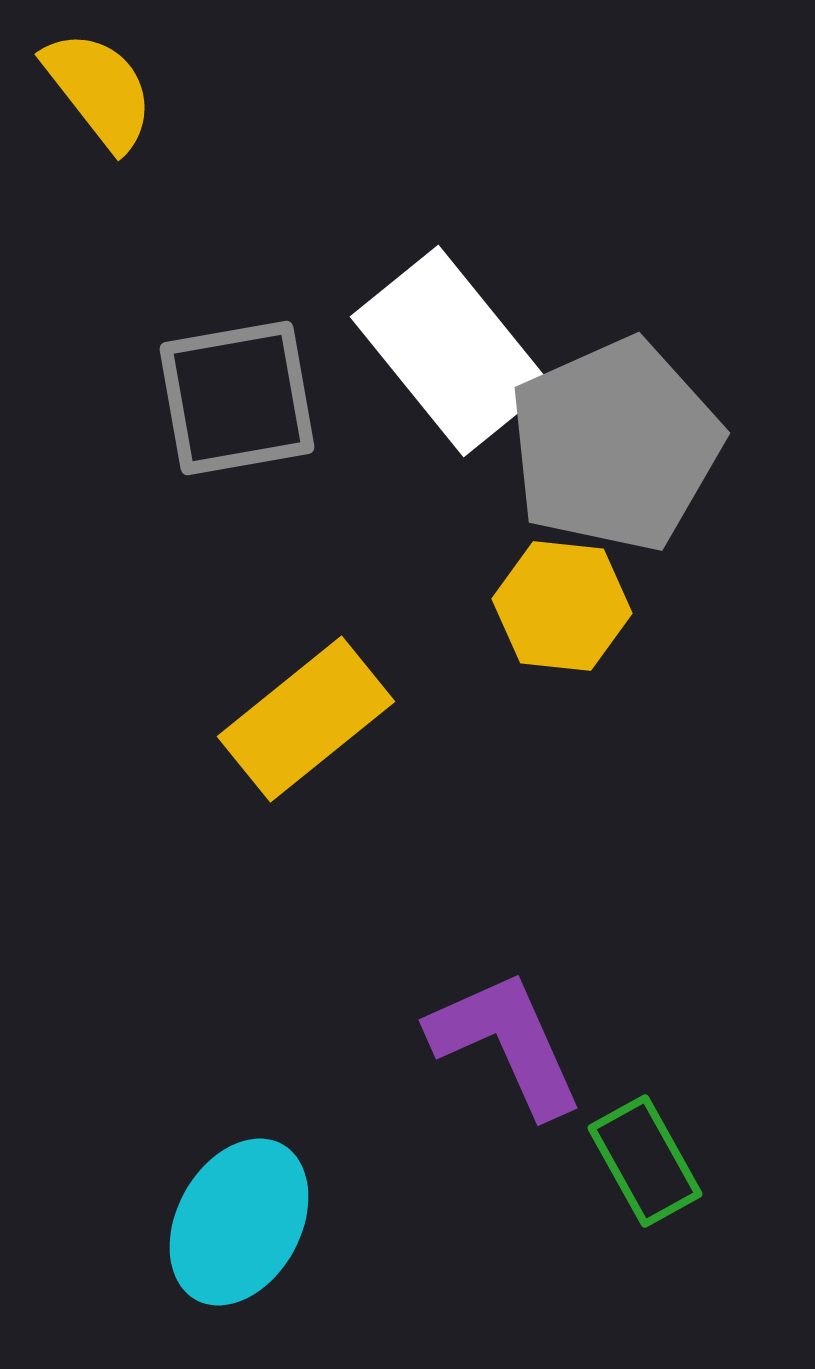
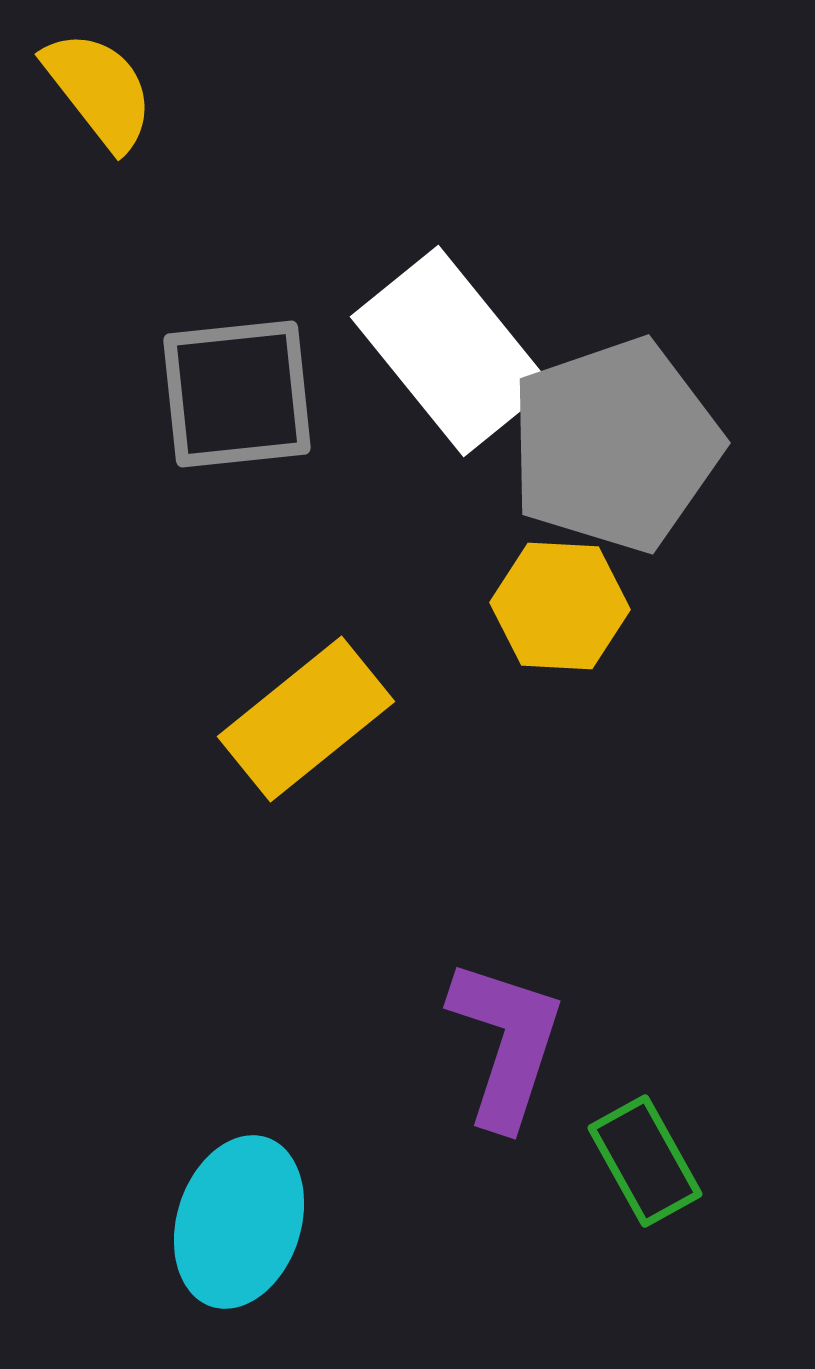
gray square: moved 4 px up; rotated 4 degrees clockwise
gray pentagon: rotated 5 degrees clockwise
yellow hexagon: moved 2 px left; rotated 3 degrees counterclockwise
purple L-shape: rotated 42 degrees clockwise
cyan ellipse: rotated 11 degrees counterclockwise
